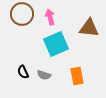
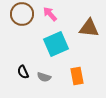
pink arrow: moved 3 px up; rotated 28 degrees counterclockwise
gray semicircle: moved 2 px down
